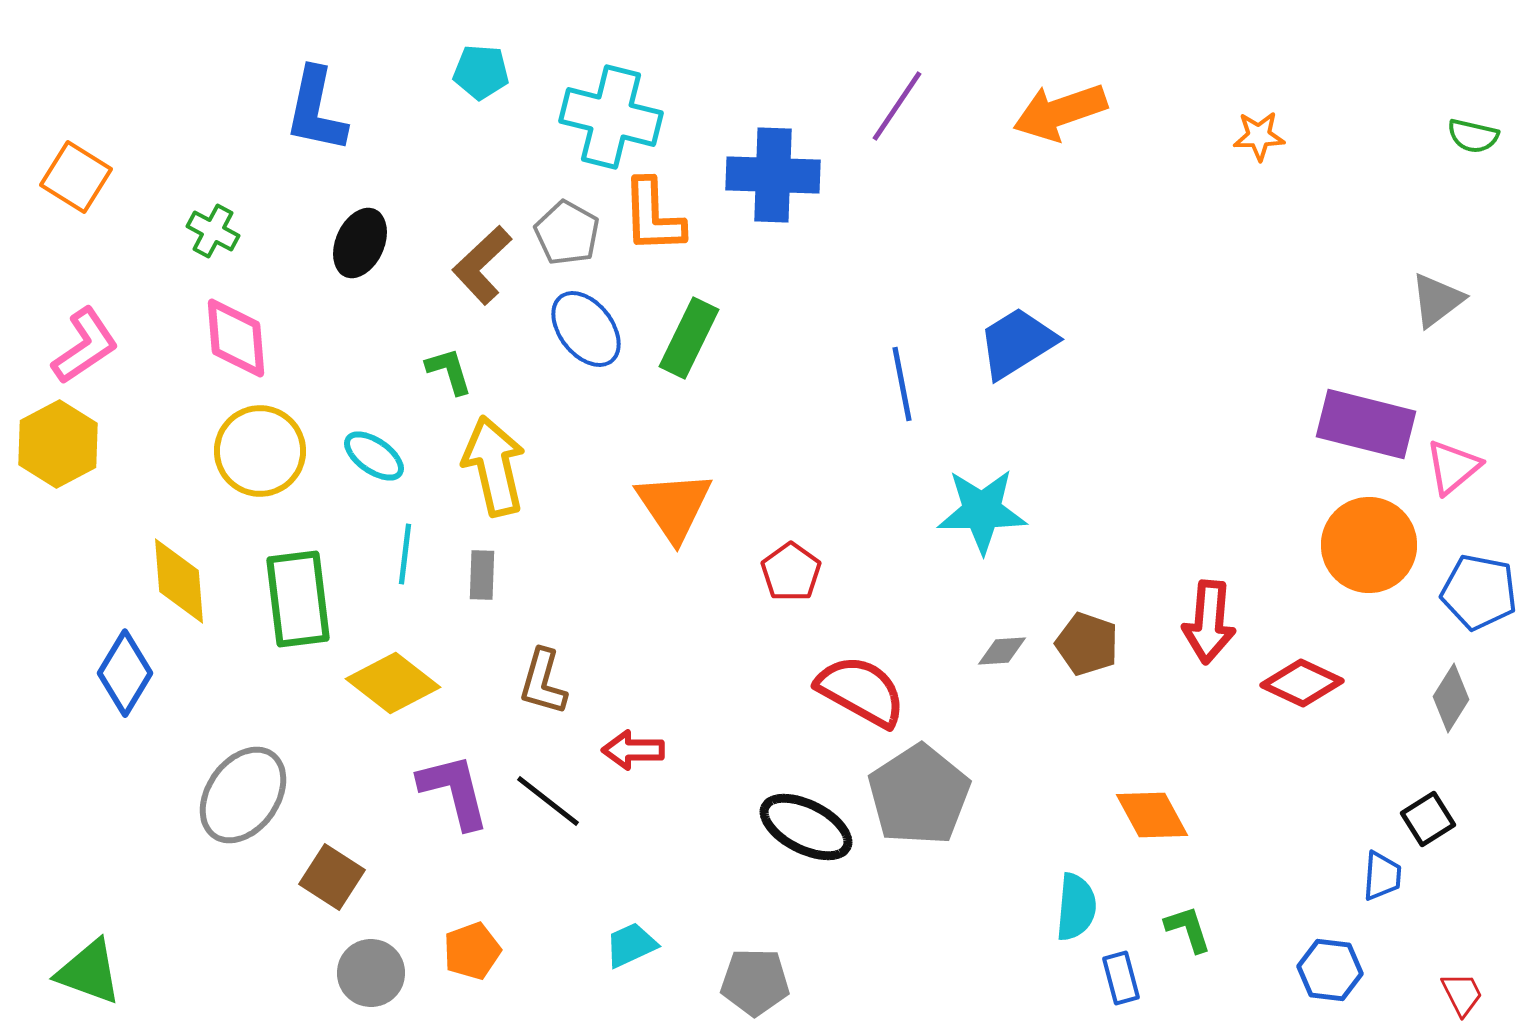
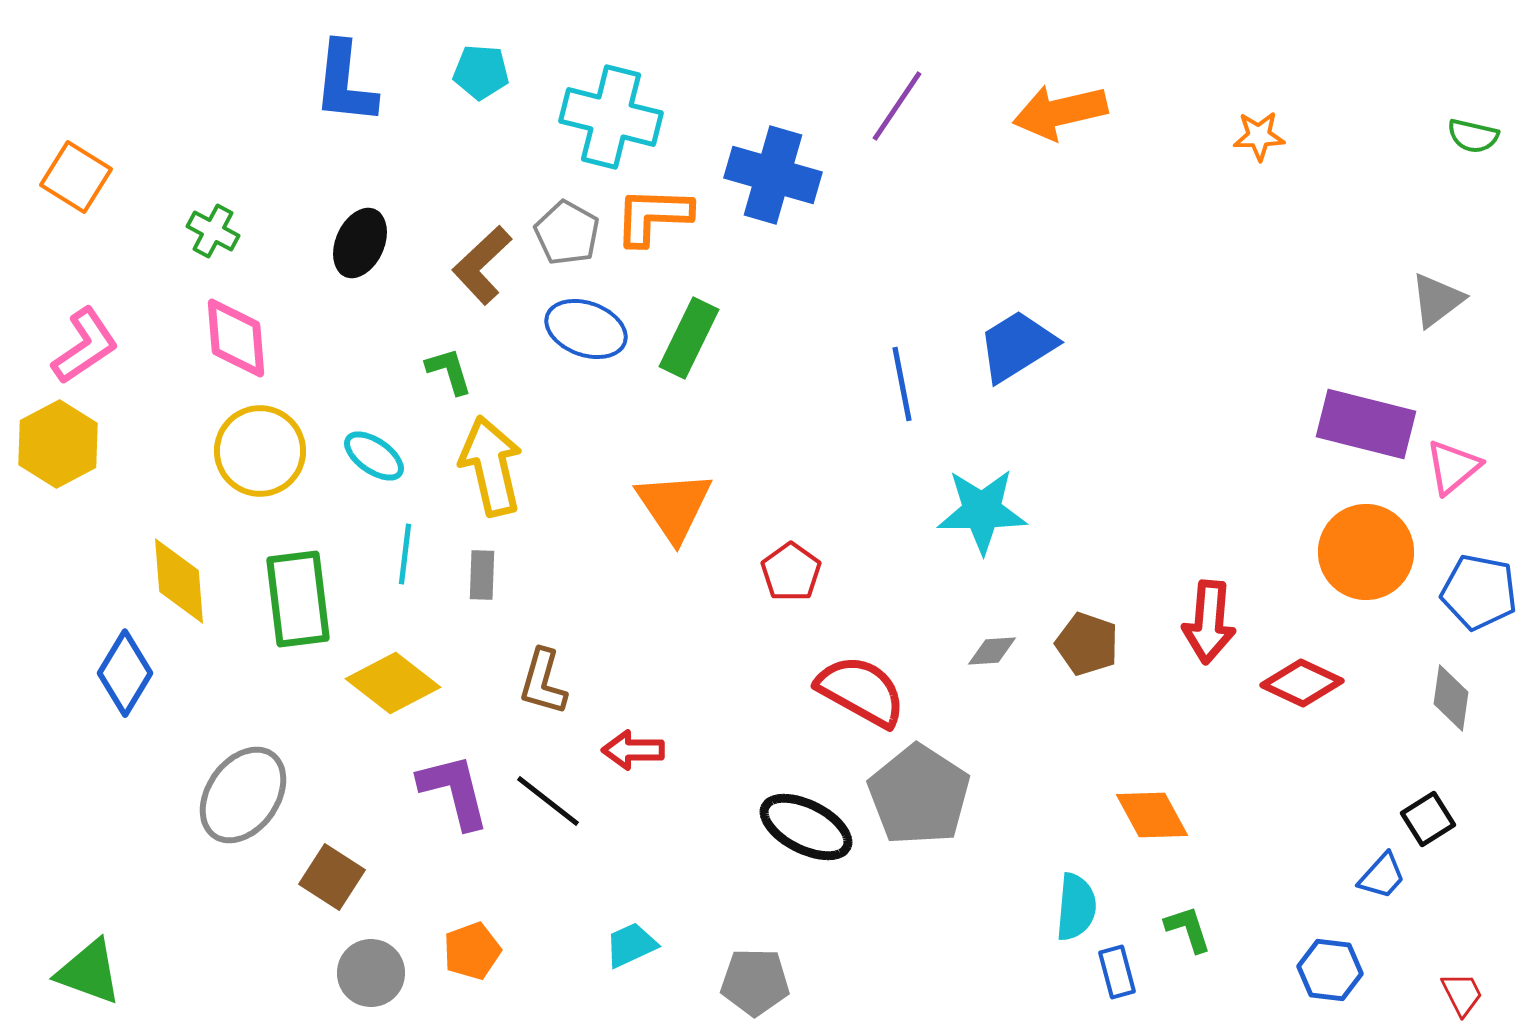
blue L-shape at (316, 110): moved 29 px right, 27 px up; rotated 6 degrees counterclockwise
orange arrow at (1060, 112): rotated 6 degrees clockwise
blue cross at (773, 175): rotated 14 degrees clockwise
orange L-shape at (653, 216): rotated 94 degrees clockwise
blue ellipse at (586, 329): rotated 32 degrees counterclockwise
blue trapezoid at (1017, 343): moved 3 px down
yellow arrow at (494, 466): moved 3 px left
orange circle at (1369, 545): moved 3 px left, 7 px down
gray diamond at (1002, 651): moved 10 px left
gray diamond at (1451, 698): rotated 24 degrees counterclockwise
gray pentagon at (919, 795): rotated 6 degrees counterclockwise
blue trapezoid at (1382, 876): rotated 38 degrees clockwise
blue rectangle at (1121, 978): moved 4 px left, 6 px up
